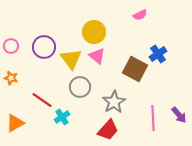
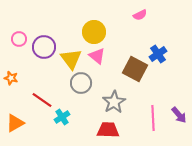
pink circle: moved 8 px right, 7 px up
gray circle: moved 1 px right, 4 px up
red trapezoid: rotated 130 degrees counterclockwise
